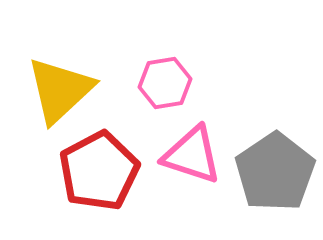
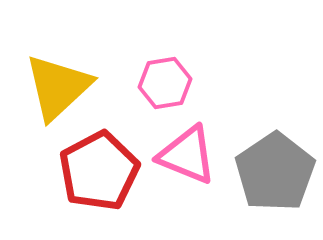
yellow triangle: moved 2 px left, 3 px up
pink triangle: moved 5 px left; rotated 4 degrees clockwise
